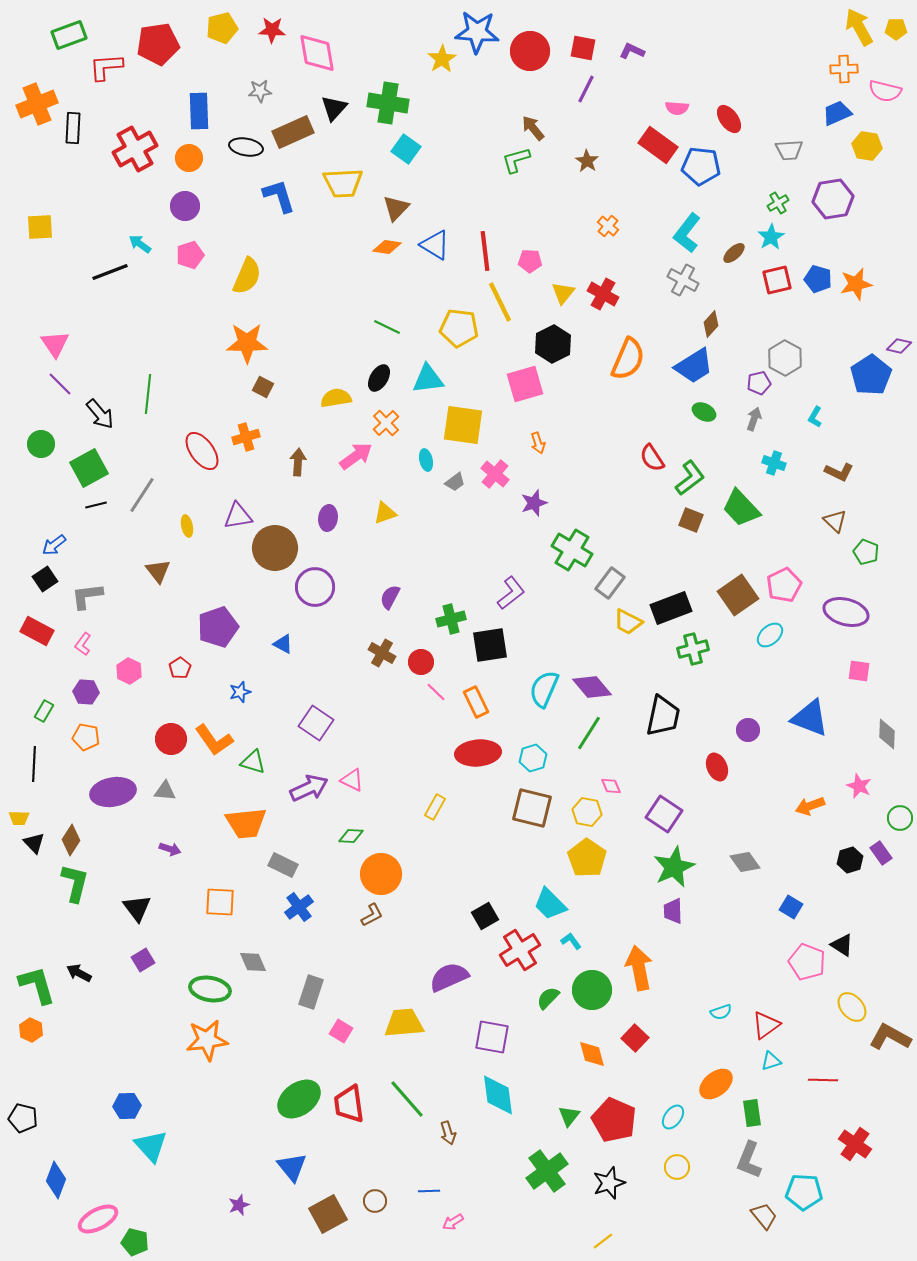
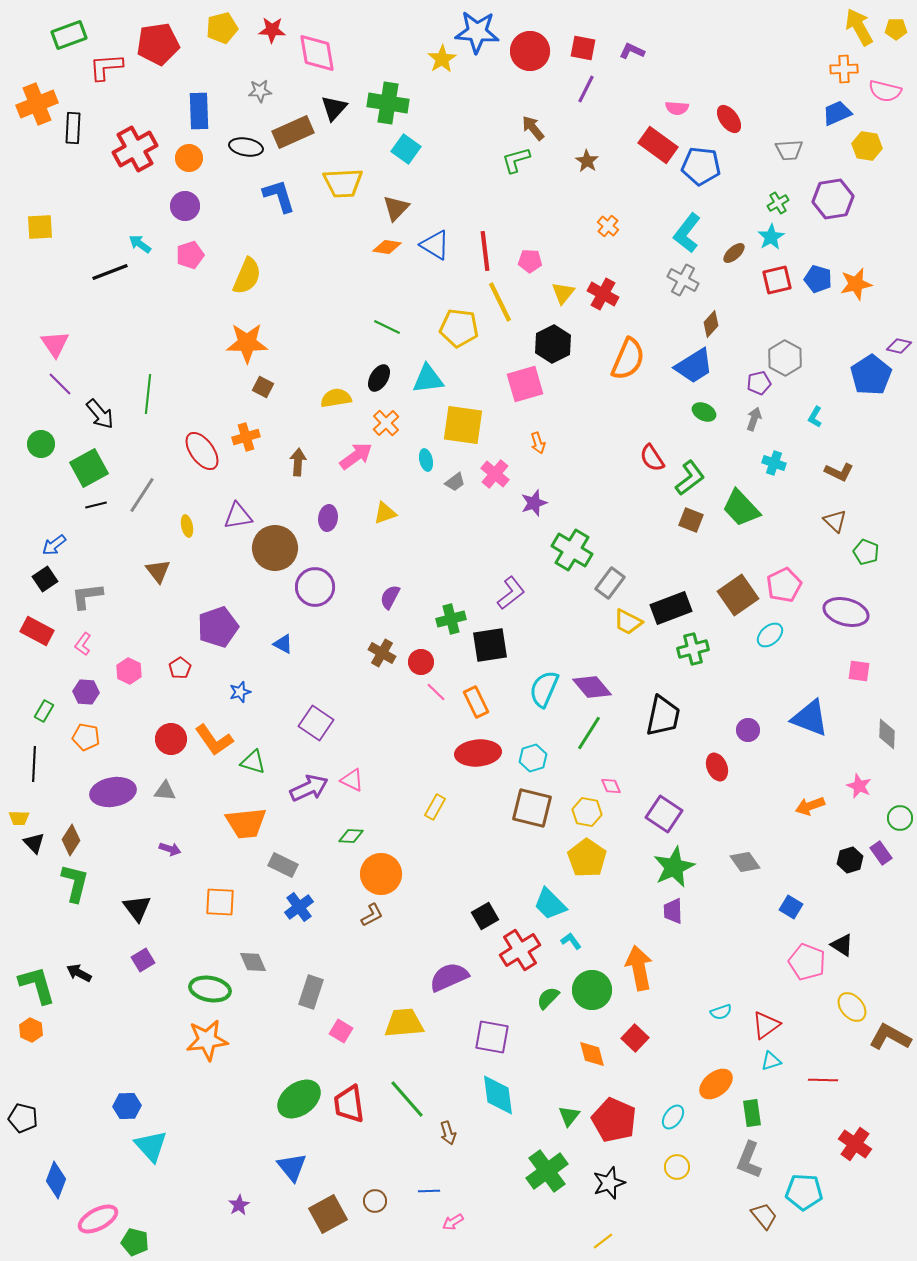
purple star at (239, 1205): rotated 10 degrees counterclockwise
